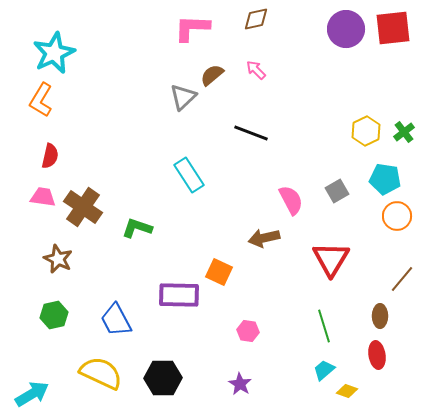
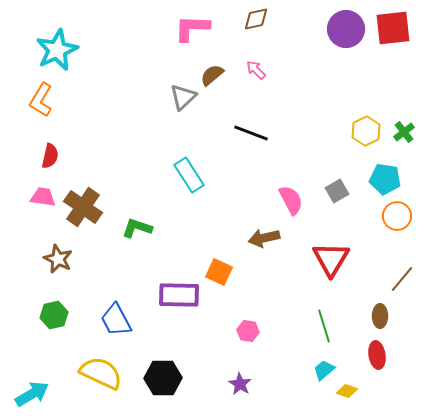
cyan star: moved 3 px right, 3 px up
